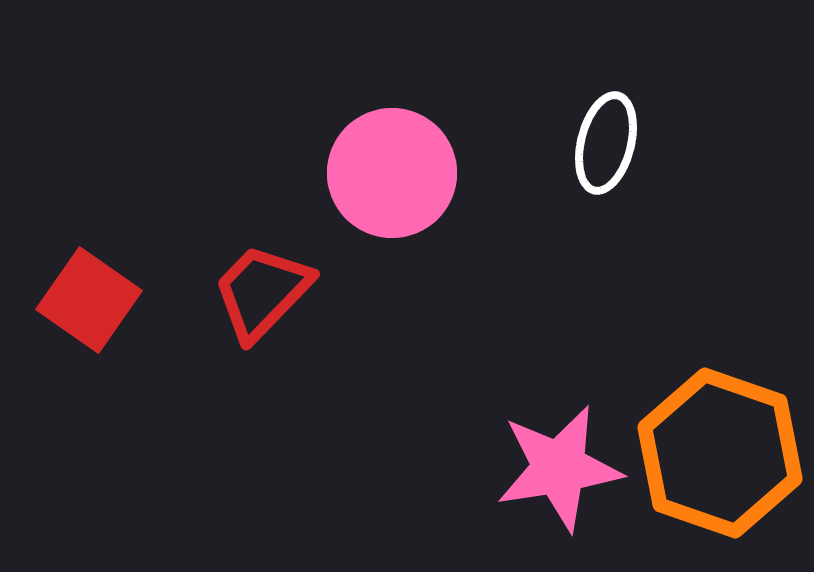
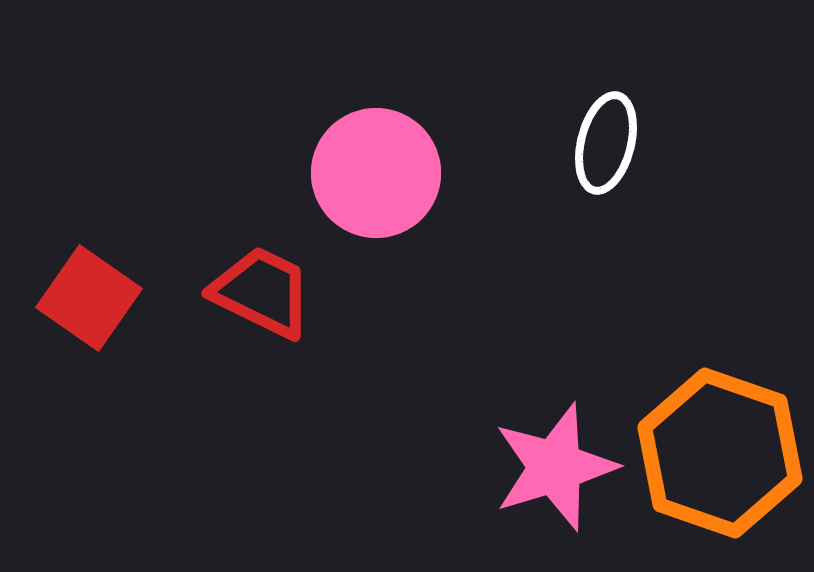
pink circle: moved 16 px left
red trapezoid: rotated 72 degrees clockwise
red square: moved 2 px up
pink star: moved 4 px left, 1 px up; rotated 8 degrees counterclockwise
